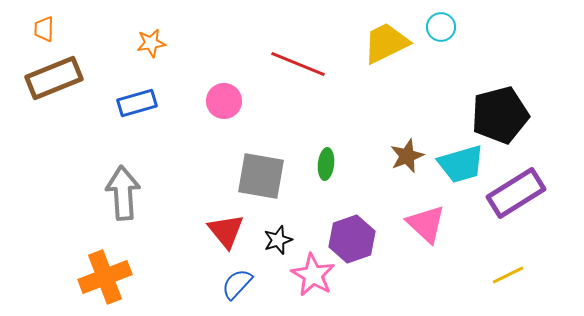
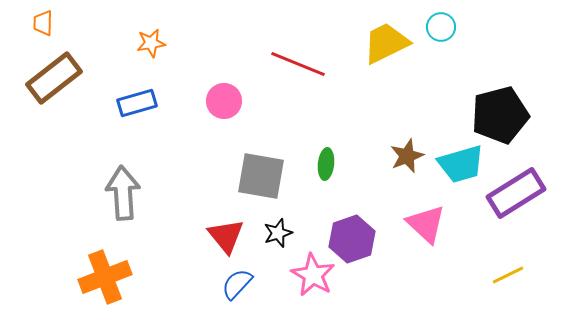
orange trapezoid: moved 1 px left, 6 px up
brown rectangle: rotated 16 degrees counterclockwise
red triangle: moved 5 px down
black star: moved 7 px up
